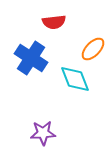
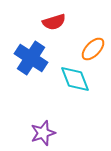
red semicircle: rotated 10 degrees counterclockwise
purple star: rotated 15 degrees counterclockwise
